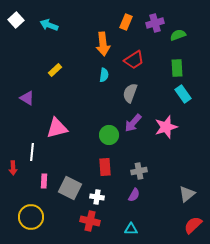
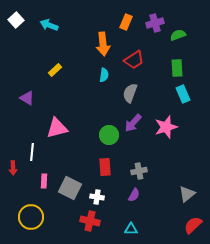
cyan rectangle: rotated 12 degrees clockwise
